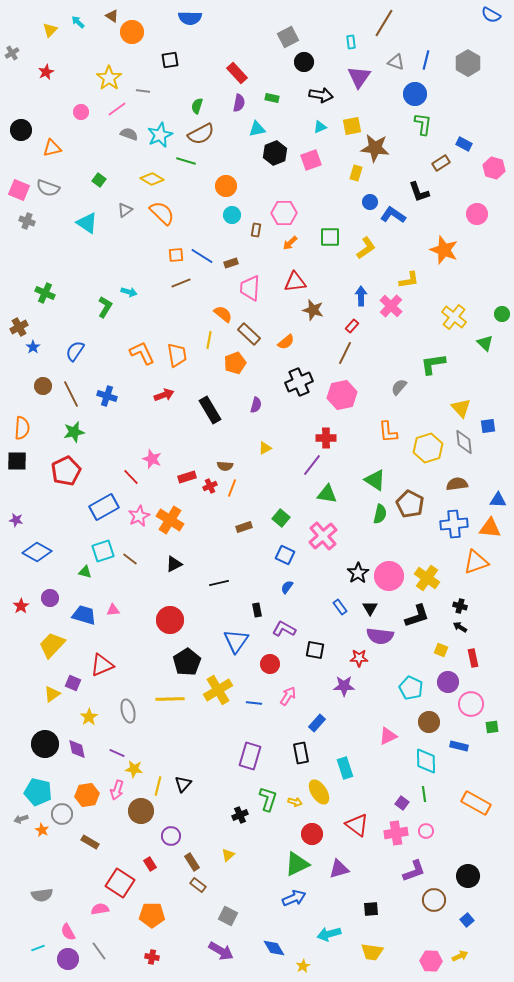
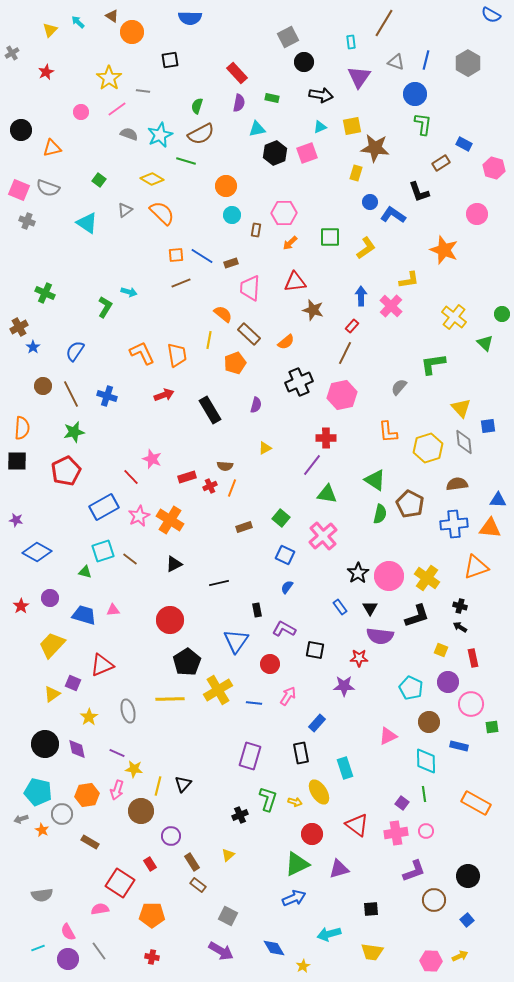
pink square at (311, 160): moved 4 px left, 7 px up
orange triangle at (476, 562): moved 5 px down
